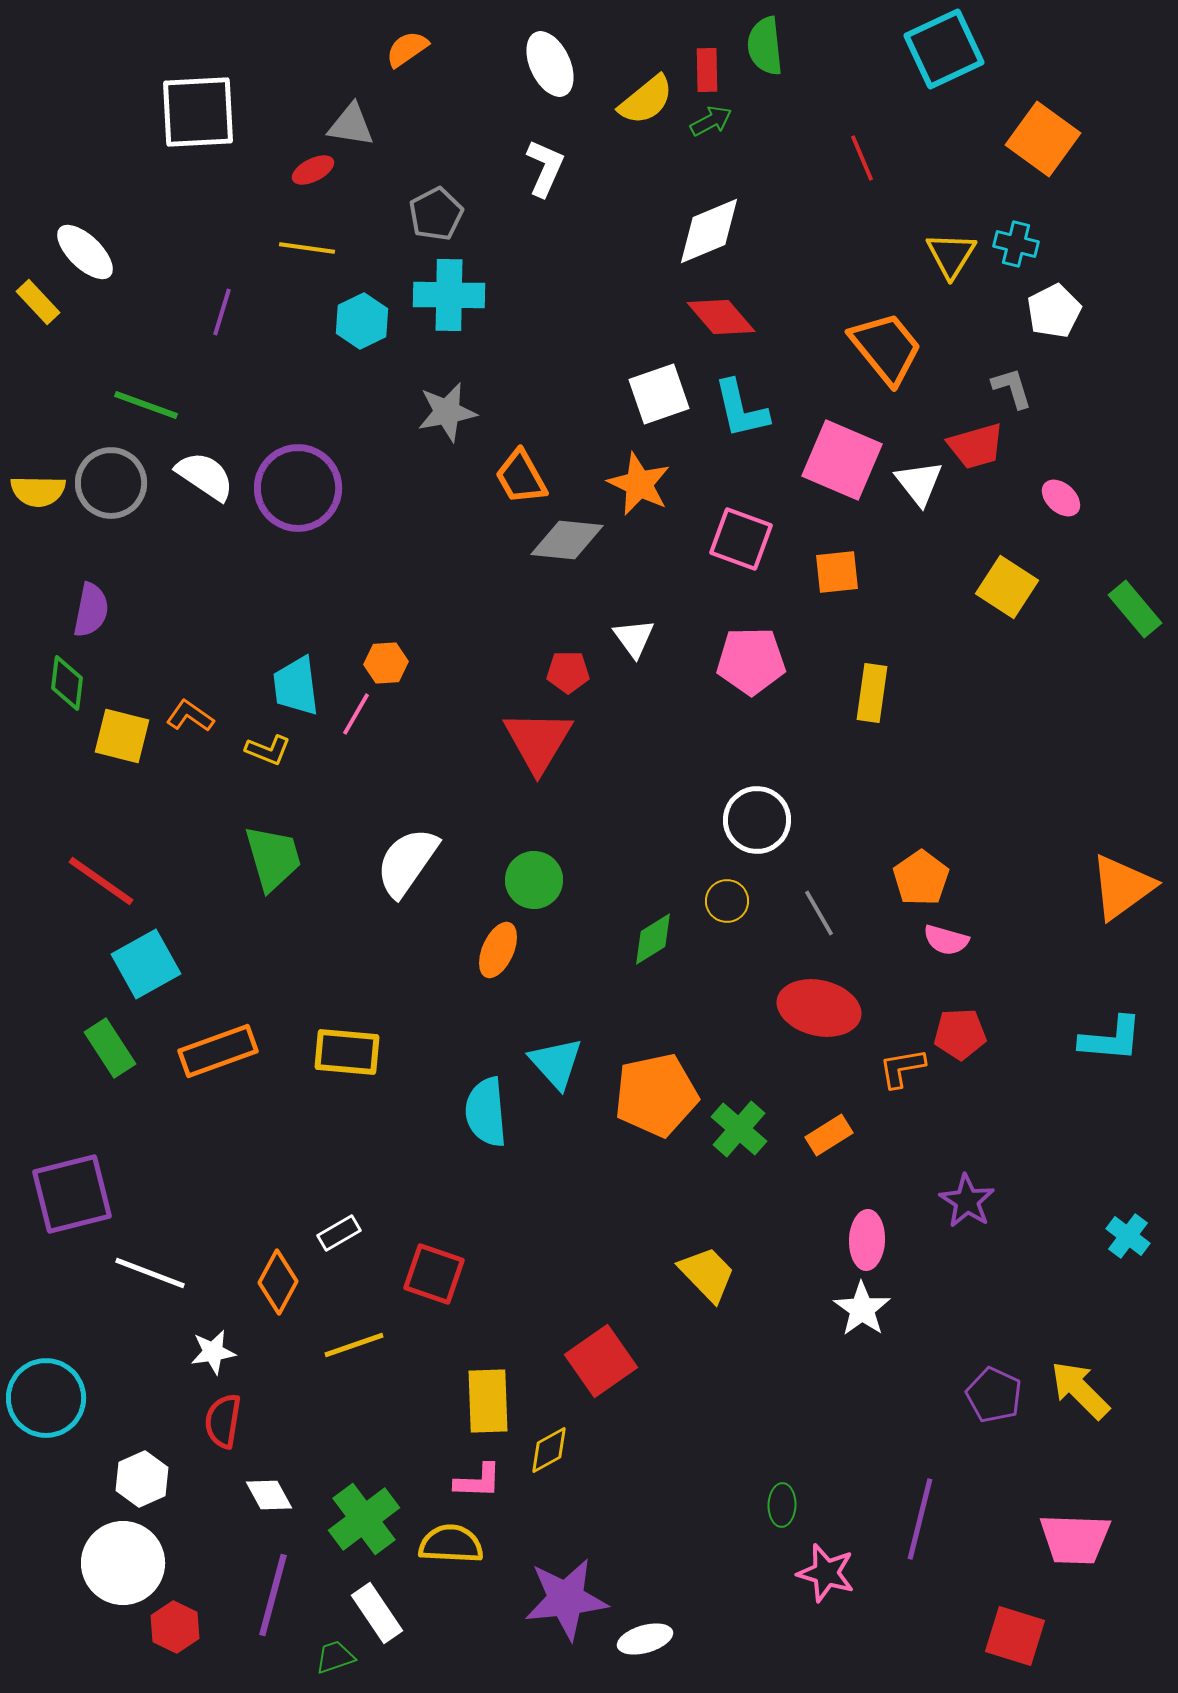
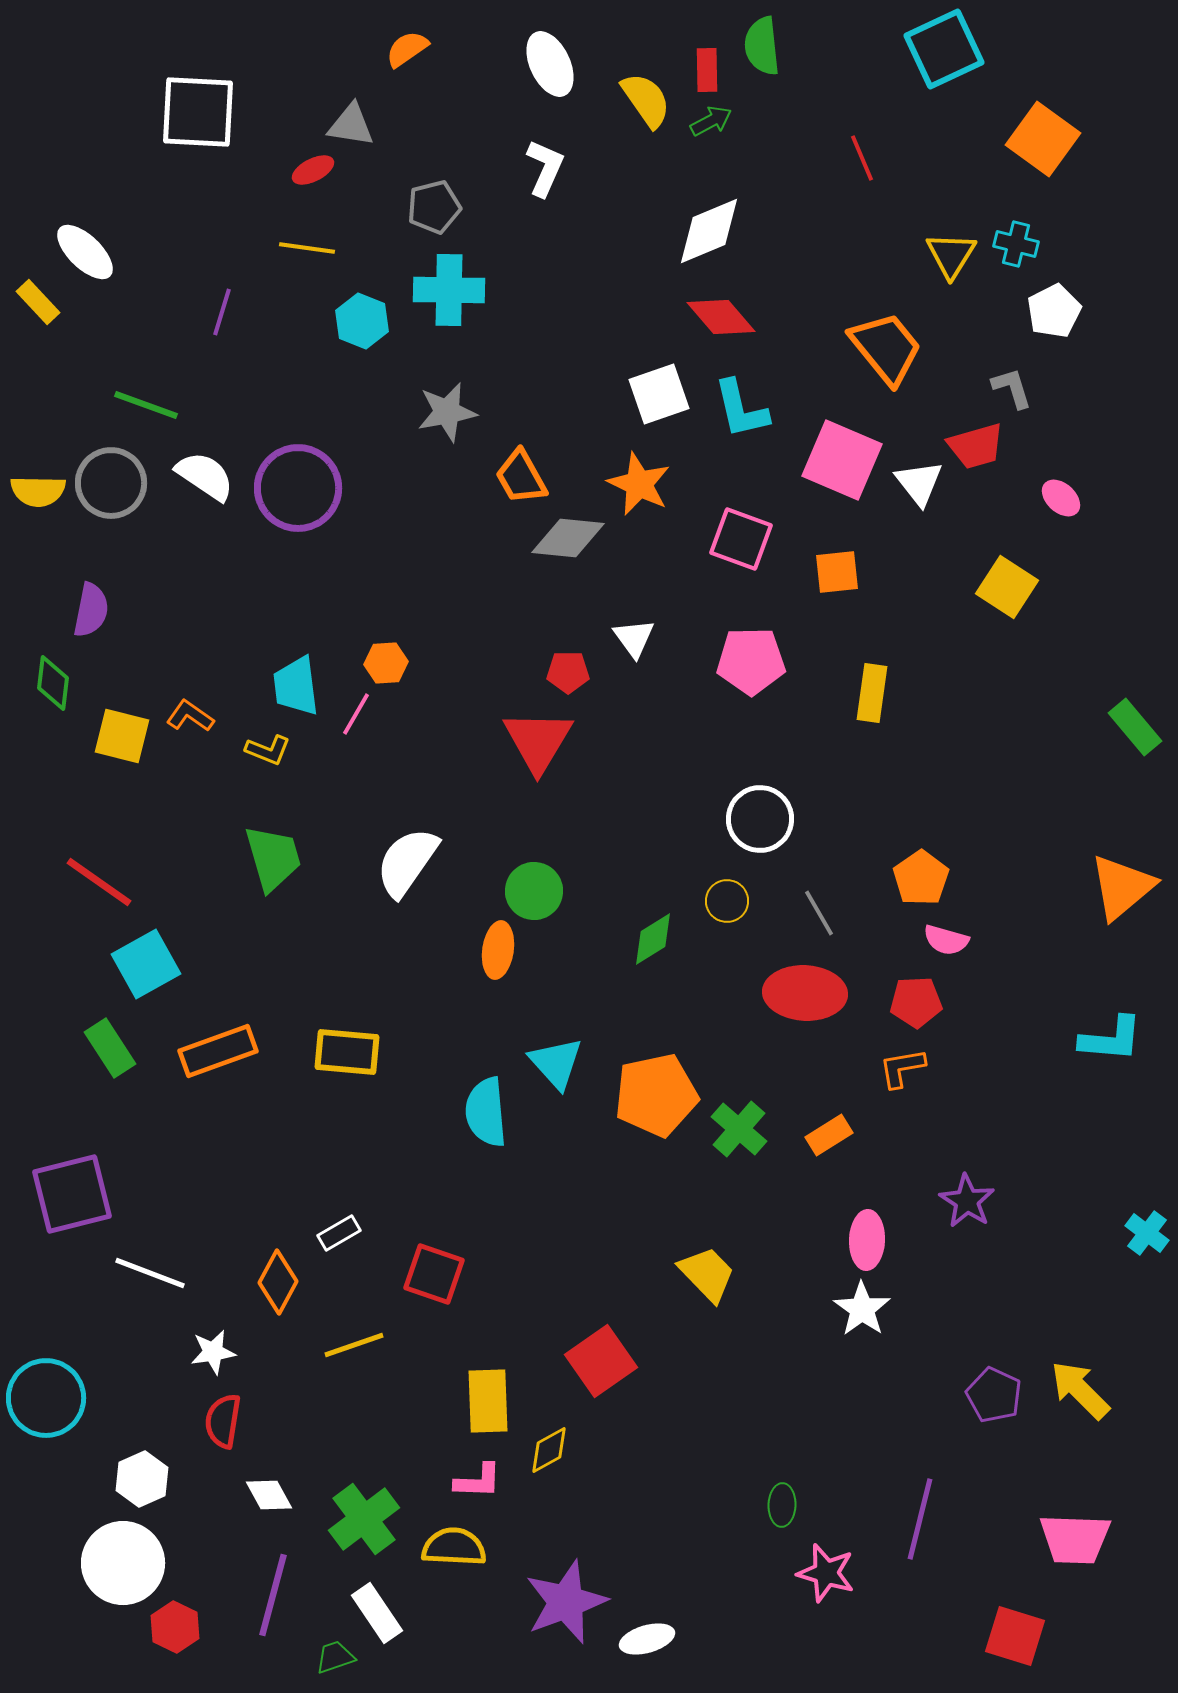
green semicircle at (765, 46): moved 3 px left
yellow semicircle at (646, 100): rotated 86 degrees counterclockwise
white square at (198, 112): rotated 6 degrees clockwise
gray pentagon at (436, 214): moved 2 px left, 7 px up; rotated 14 degrees clockwise
cyan cross at (449, 295): moved 5 px up
cyan hexagon at (362, 321): rotated 12 degrees counterclockwise
gray diamond at (567, 540): moved 1 px right, 2 px up
green rectangle at (1135, 609): moved 118 px down
green diamond at (67, 683): moved 14 px left
white circle at (757, 820): moved 3 px right, 1 px up
green circle at (534, 880): moved 11 px down
red line at (101, 881): moved 2 px left, 1 px down
orange triangle at (1122, 887): rotated 4 degrees counterclockwise
orange ellipse at (498, 950): rotated 16 degrees counterclockwise
red ellipse at (819, 1008): moved 14 px left, 15 px up; rotated 10 degrees counterclockwise
red pentagon at (960, 1034): moved 44 px left, 32 px up
cyan cross at (1128, 1236): moved 19 px right, 3 px up
yellow semicircle at (451, 1544): moved 3 px right, 3 px down
purple star at (566, 1599): moved 3 px down; rotated 14 degrees counterclockwise
white ellipse at (645, 1639): moved 2 px right
